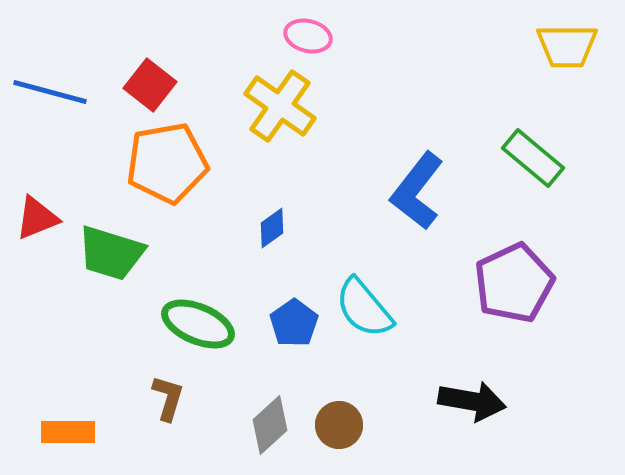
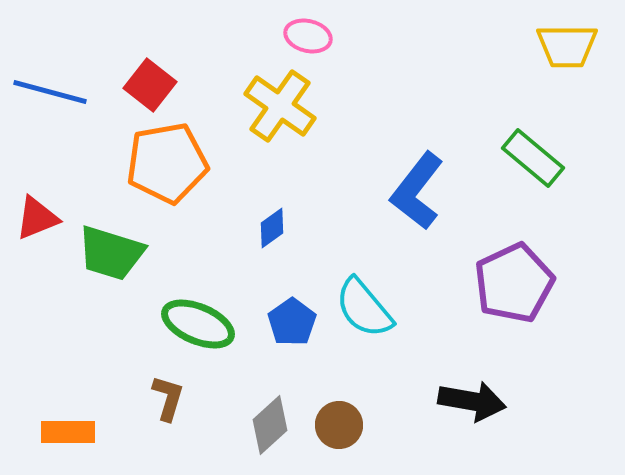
blue pentagon: moved 2 px left, 1 px up
